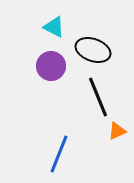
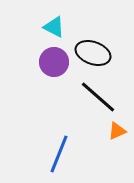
black ellipse: moved 3 px down
purple circle: moved 3 px right, 4 px up
black line: rotated 27 degrees counterclockwise
